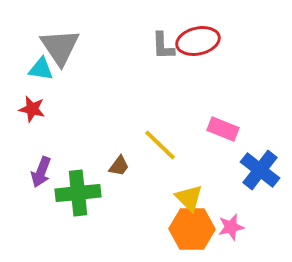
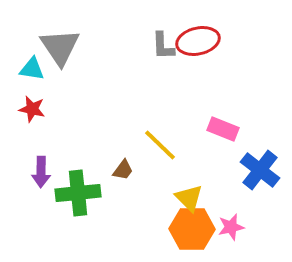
cyan triangle: moved 9 px left
brown trapezoid: moved 4 px right, 4 px down
purple arrow: rotated 20 degrees counterclockwise
